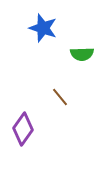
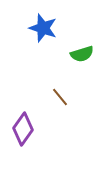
green semicircle: rotated 15 degrees counterclockwise
